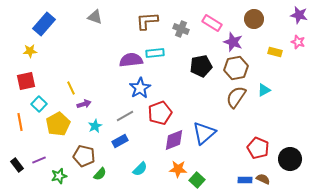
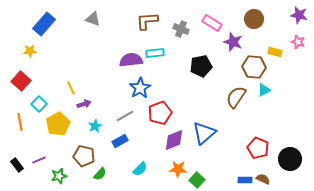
gray triangle at (95, 17): moved 2 px left, 2 px down
brown hexagon at (236, 68): moved 18 px right, 1 px up; rotated 15 degrees clockwise
red square at (26, 81): moved 5 px left; rotated 36 degrees counterclockwise
